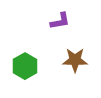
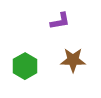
brown star: moved 2 px left
